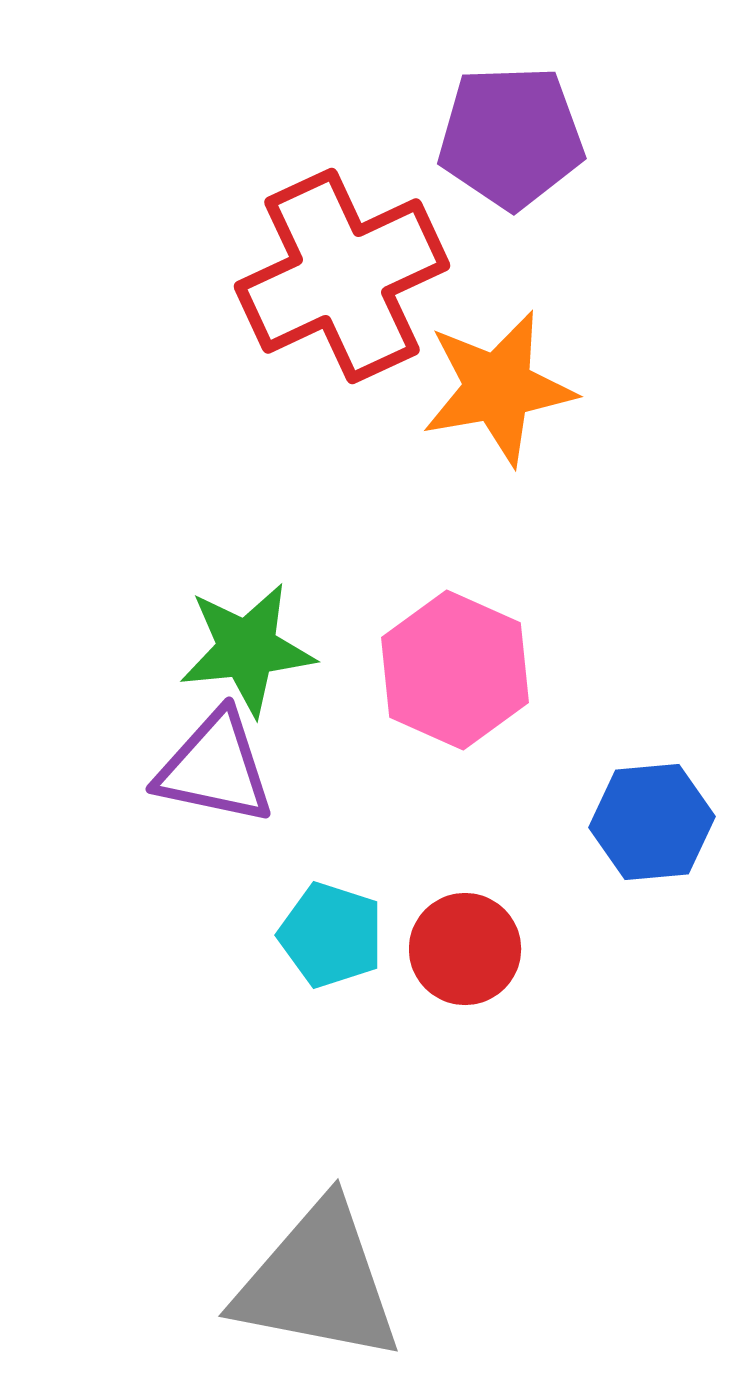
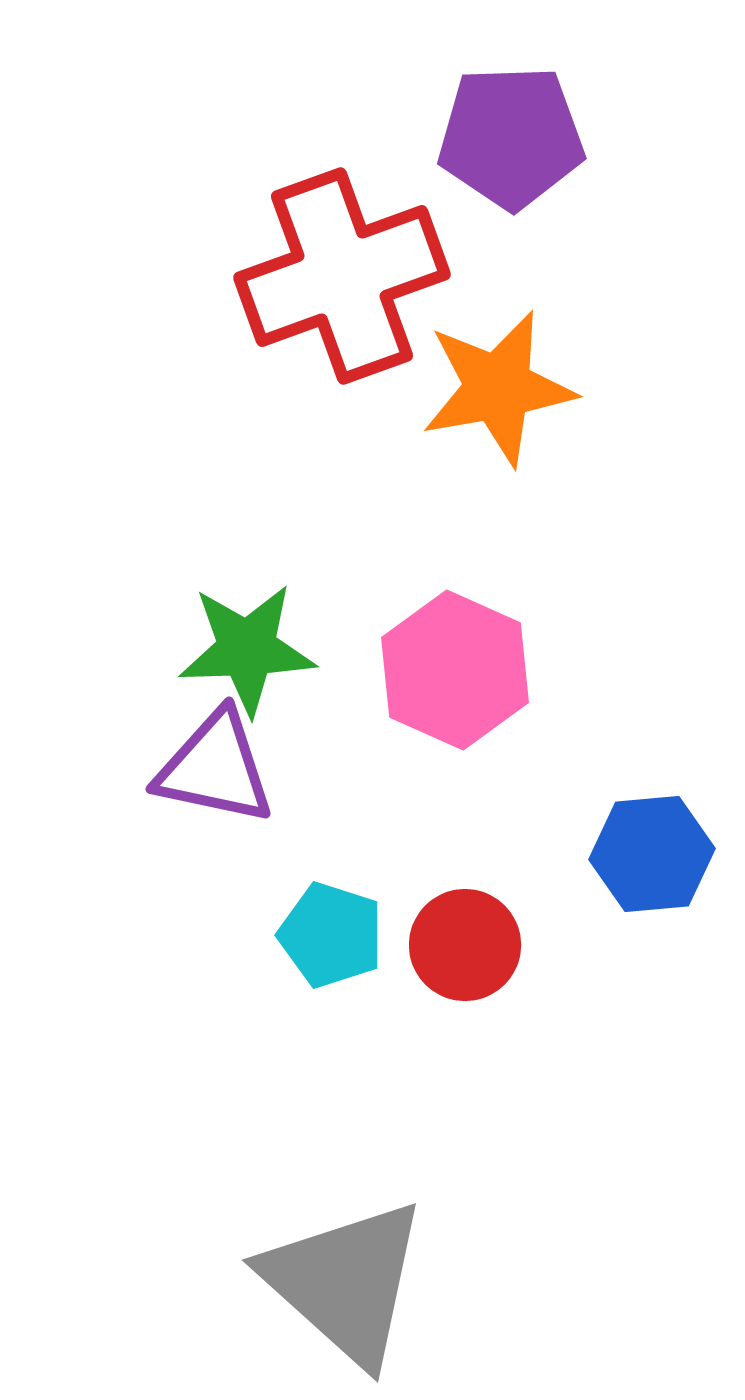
red cross: rotated 5 degrees clockwise
green star: rotated 4 degrees clockwise
blue hexagon: moved 32 px down
red circle: moved 4 px up
gray triangle: moved 27 px right; rotated 31 degrees clockwise
